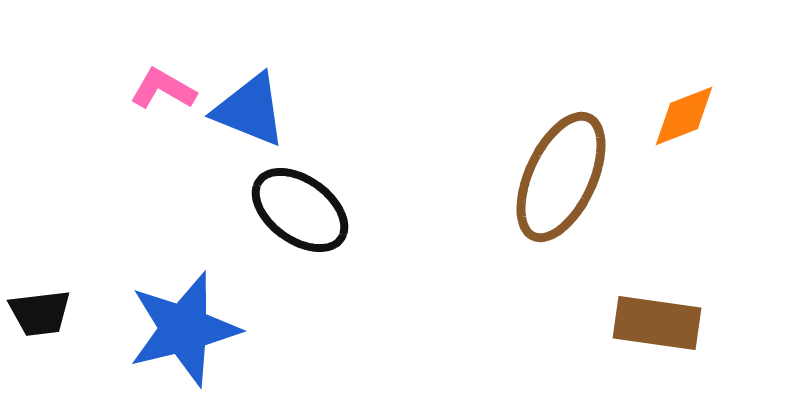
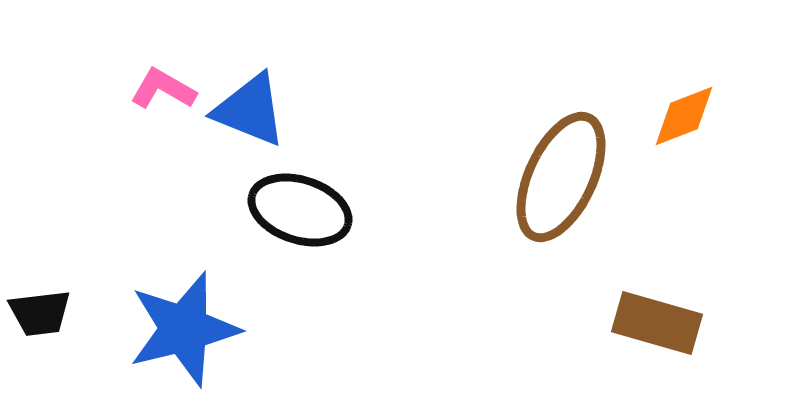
black ellipse: rotated 18 degrees counterclockwise
brown rectangle: rotated 8 degrees clockwise
